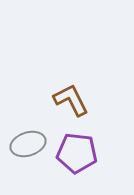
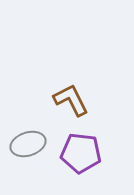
purple pentagon: moved 4 px right
